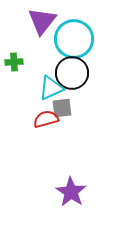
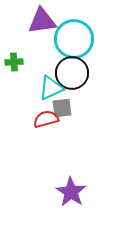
purple triangle: rotated 44 degrees clockwise
